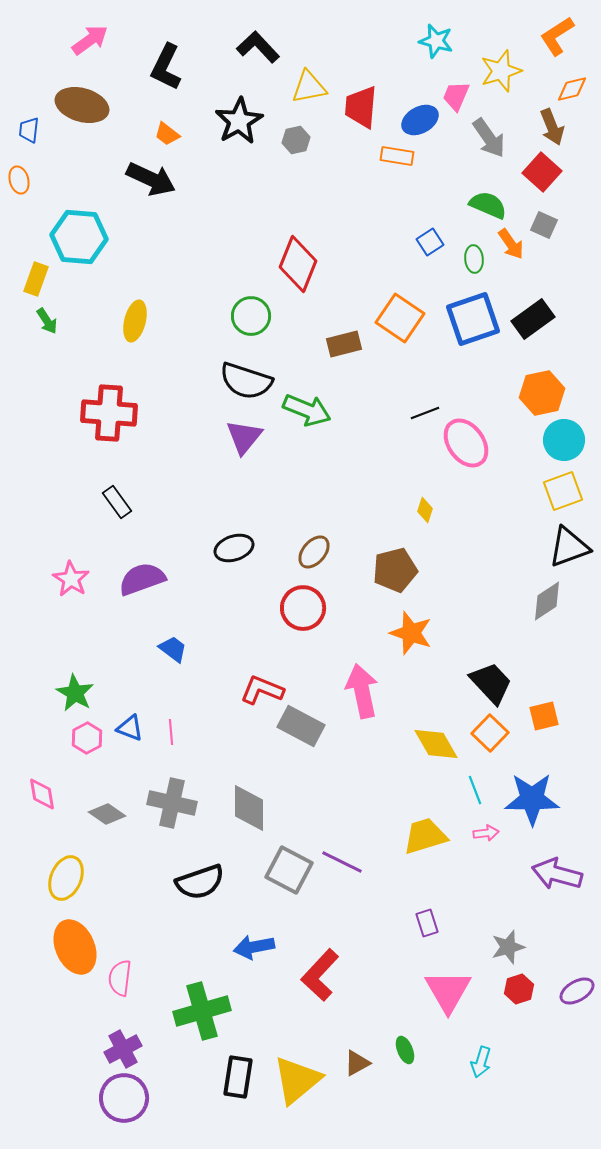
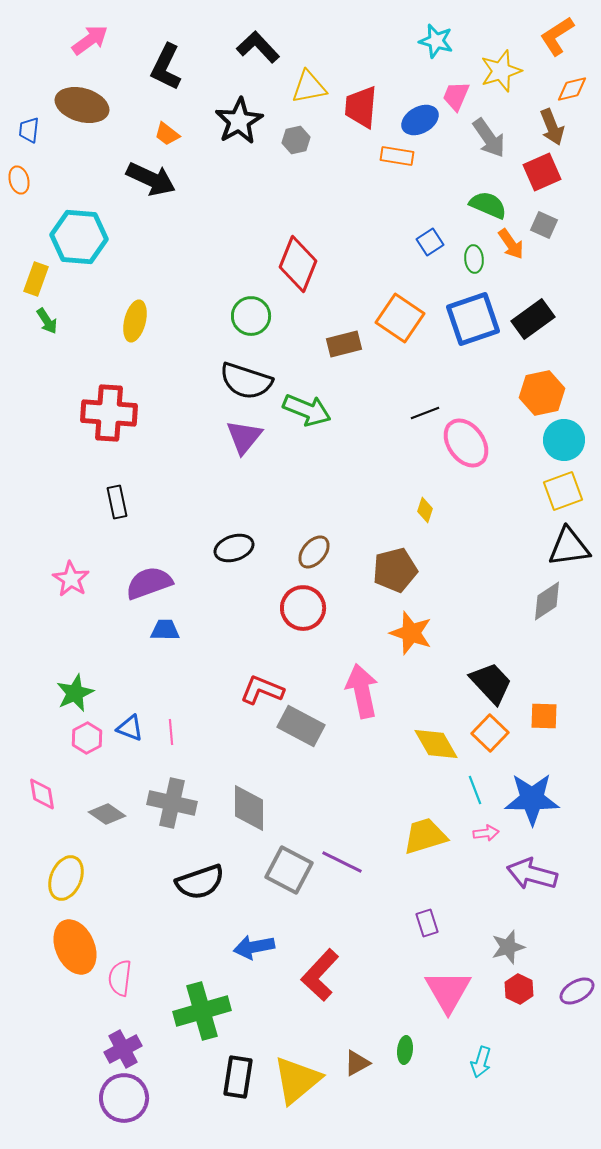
red square at (542, 172): rotated 24 degrees clockwise
black rectangle at (117, 502): rotated 24 degrees clockwise
black triangle at (569, 547): rotated 12 degrees clockwise
purple semicircle at (142, 579): moved 7 px right, 4 px down
blue trapezoid at (173, 649): moved 8 px left, 19 px up; rotated 36 degrees counterclockwise
green star at (75, 693): rotated 18 degrees clockwise
orange square at (544, 716): rotated 16 degrees clockwise
purple arrow at (557, 874): moved 25 px left
red hexagon at (519, 989): rotated 16 degrees counterclockwise
green ellipse at (405, 1050): rotated 28 degrees clockwise
